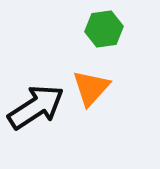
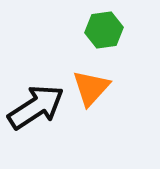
green hexagon: moved 1 px down
